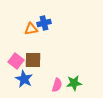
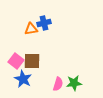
brown square: moved 1 px left, 1 px down
blue star: moved 1 px left
pink semicircle: moved 1 px right, 1 px up
